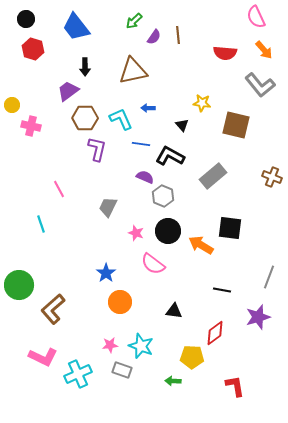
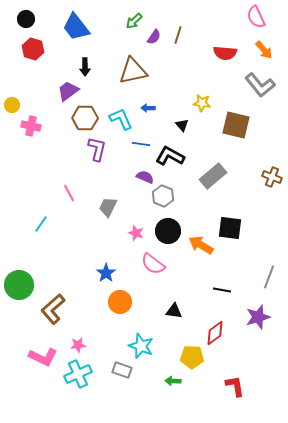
brown line at (178, 35): rotated 24 degrees clockwise
pink line at (59, 189): moved 10 px right, 4 px down
cyan line at (41, 224): rotated 54 degrees clockwise
pink star at (110, 345): moved 32 px left
